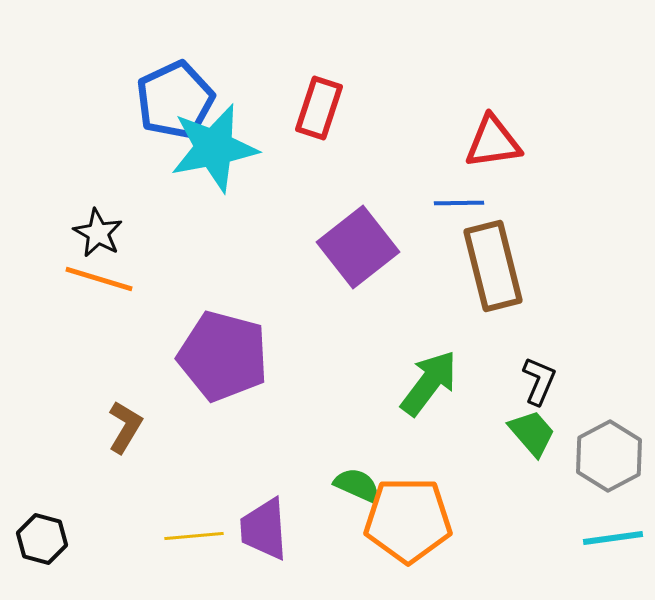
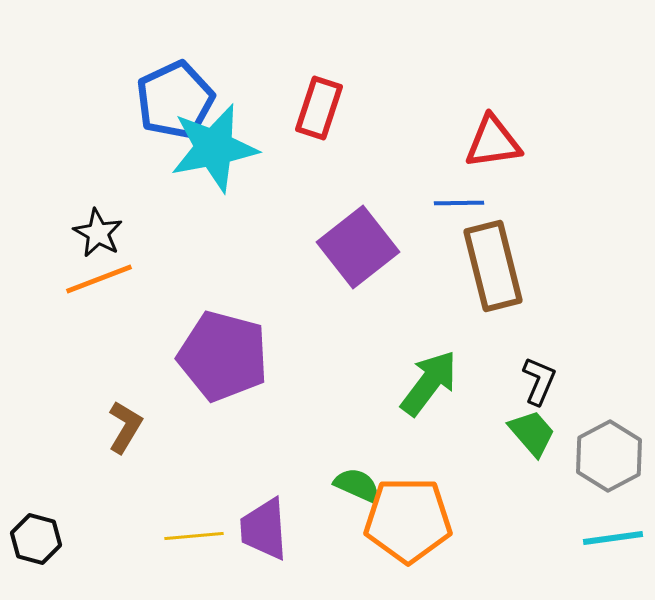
orange line: rotated 38 degrees counterclockwise
black hexagon: moved 6 px left
